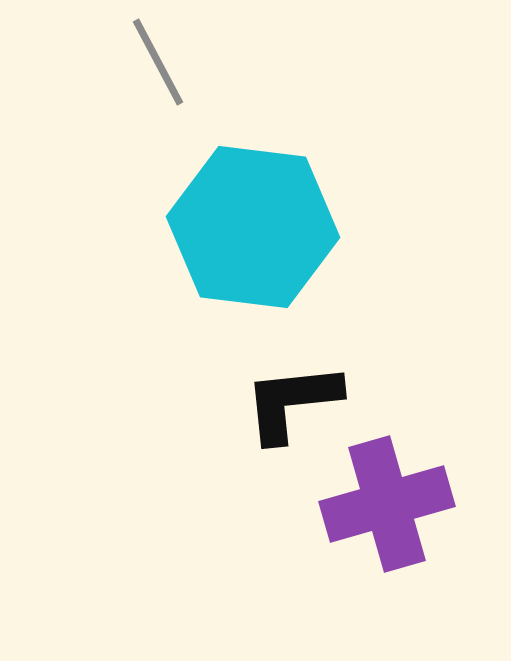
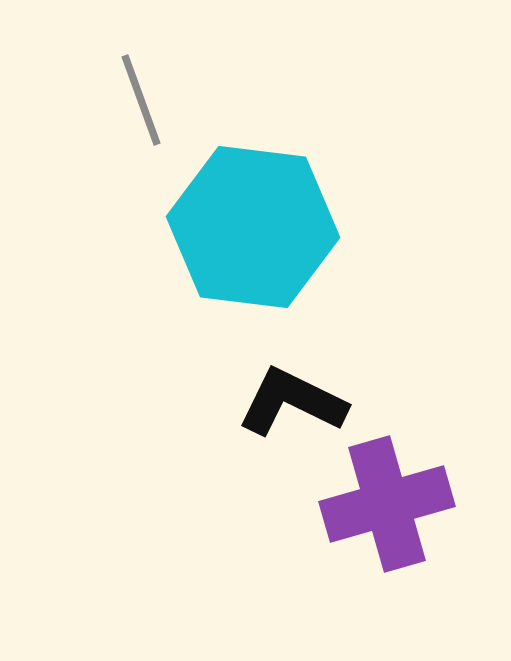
gray line: moved 17 px left, 38 px down; rotated 8 degrees clockwise
black L-shape: rotated 32 degrees clockwise
